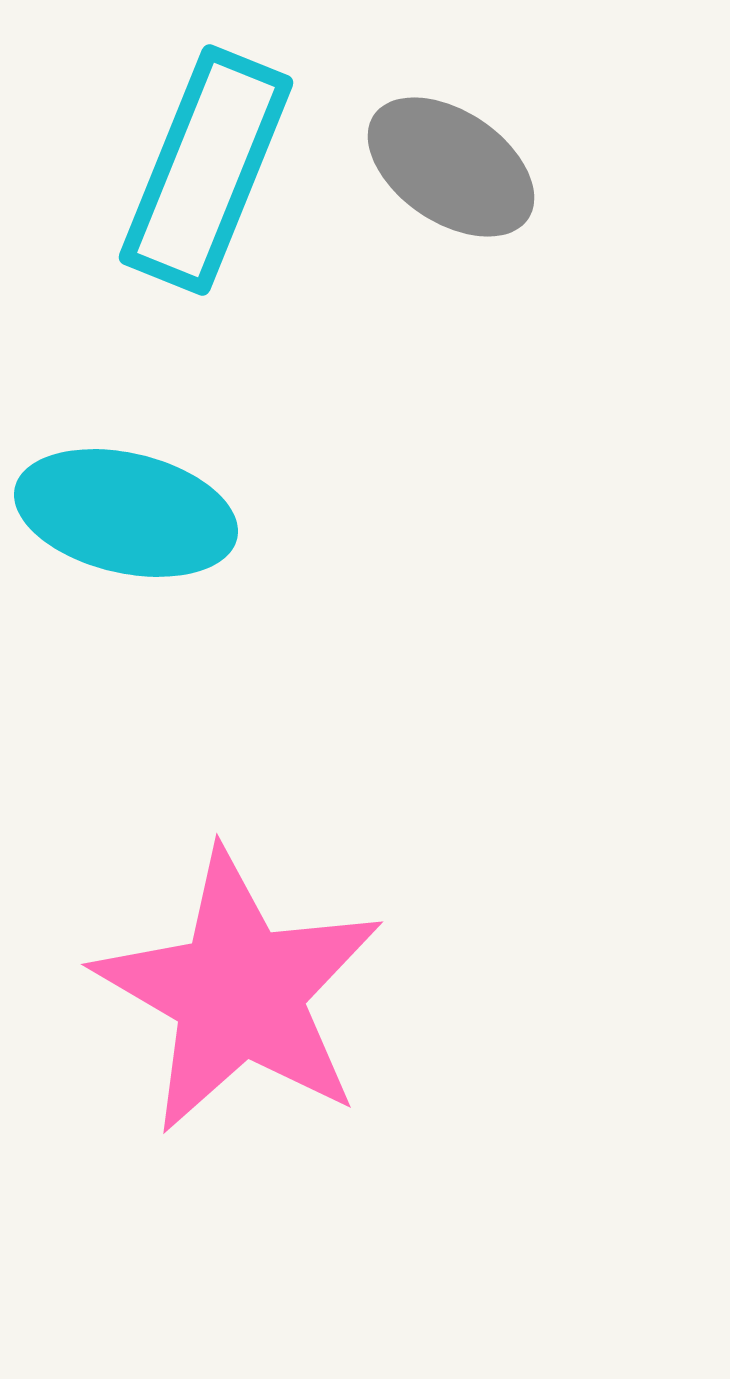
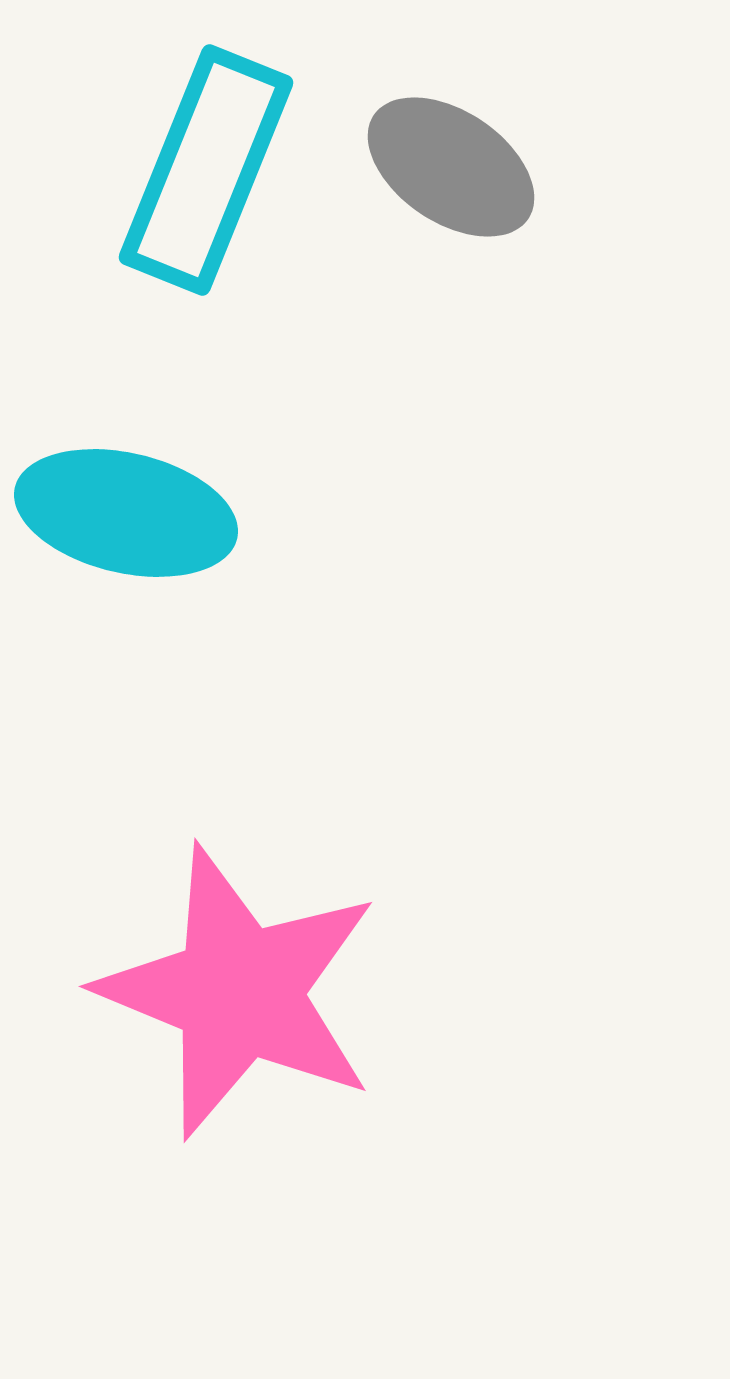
pink star: rotated 8 degrees counterclockwise
